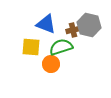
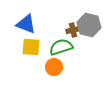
blue triangle: moved 20 px left
orange circle: moved 3 px right, 3 px down
